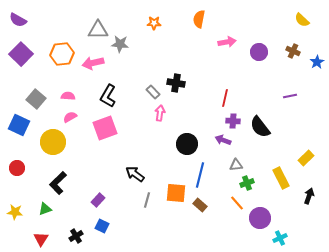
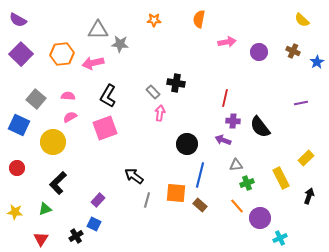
orange star at (154, 23): moved 3 px up
purple line at (290, 96): moved 11 px right, 7 px down
black arrow at (135, 174): moved 1 px left, 2 px down
orange line at (237, 203): moved 3 px down
blue square at (102, 226): moved 8 px left, 2 px up
